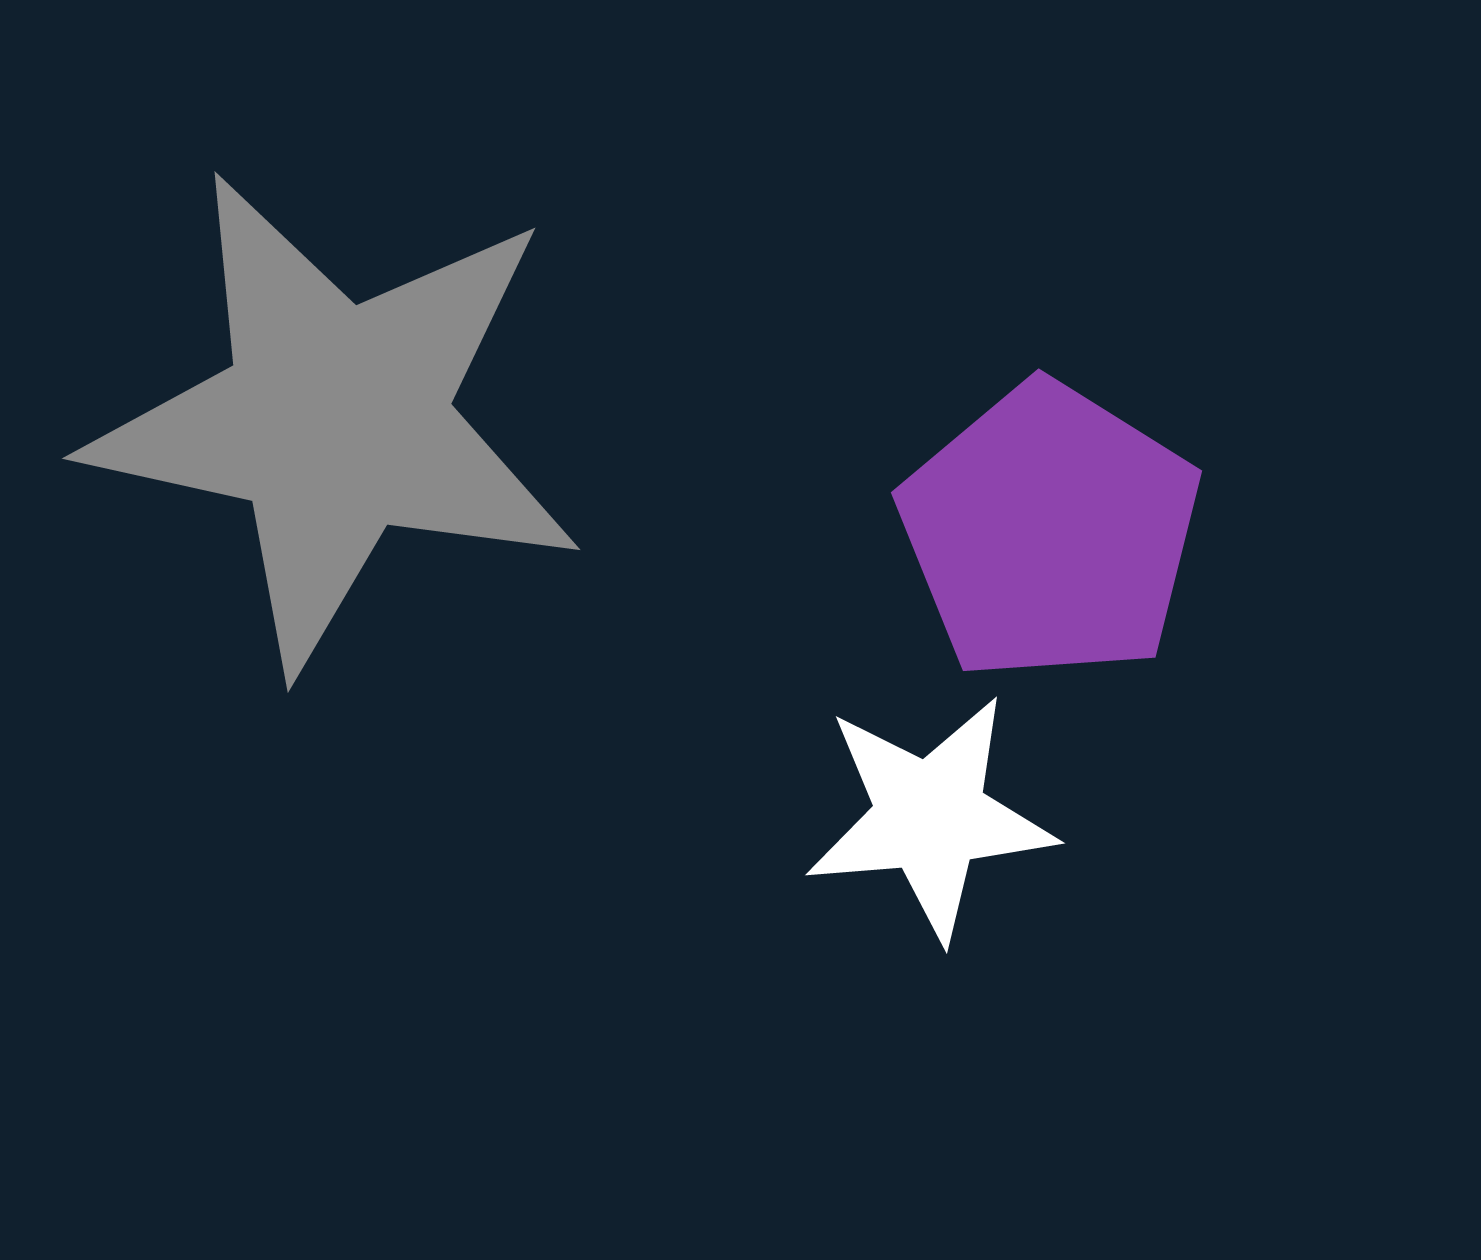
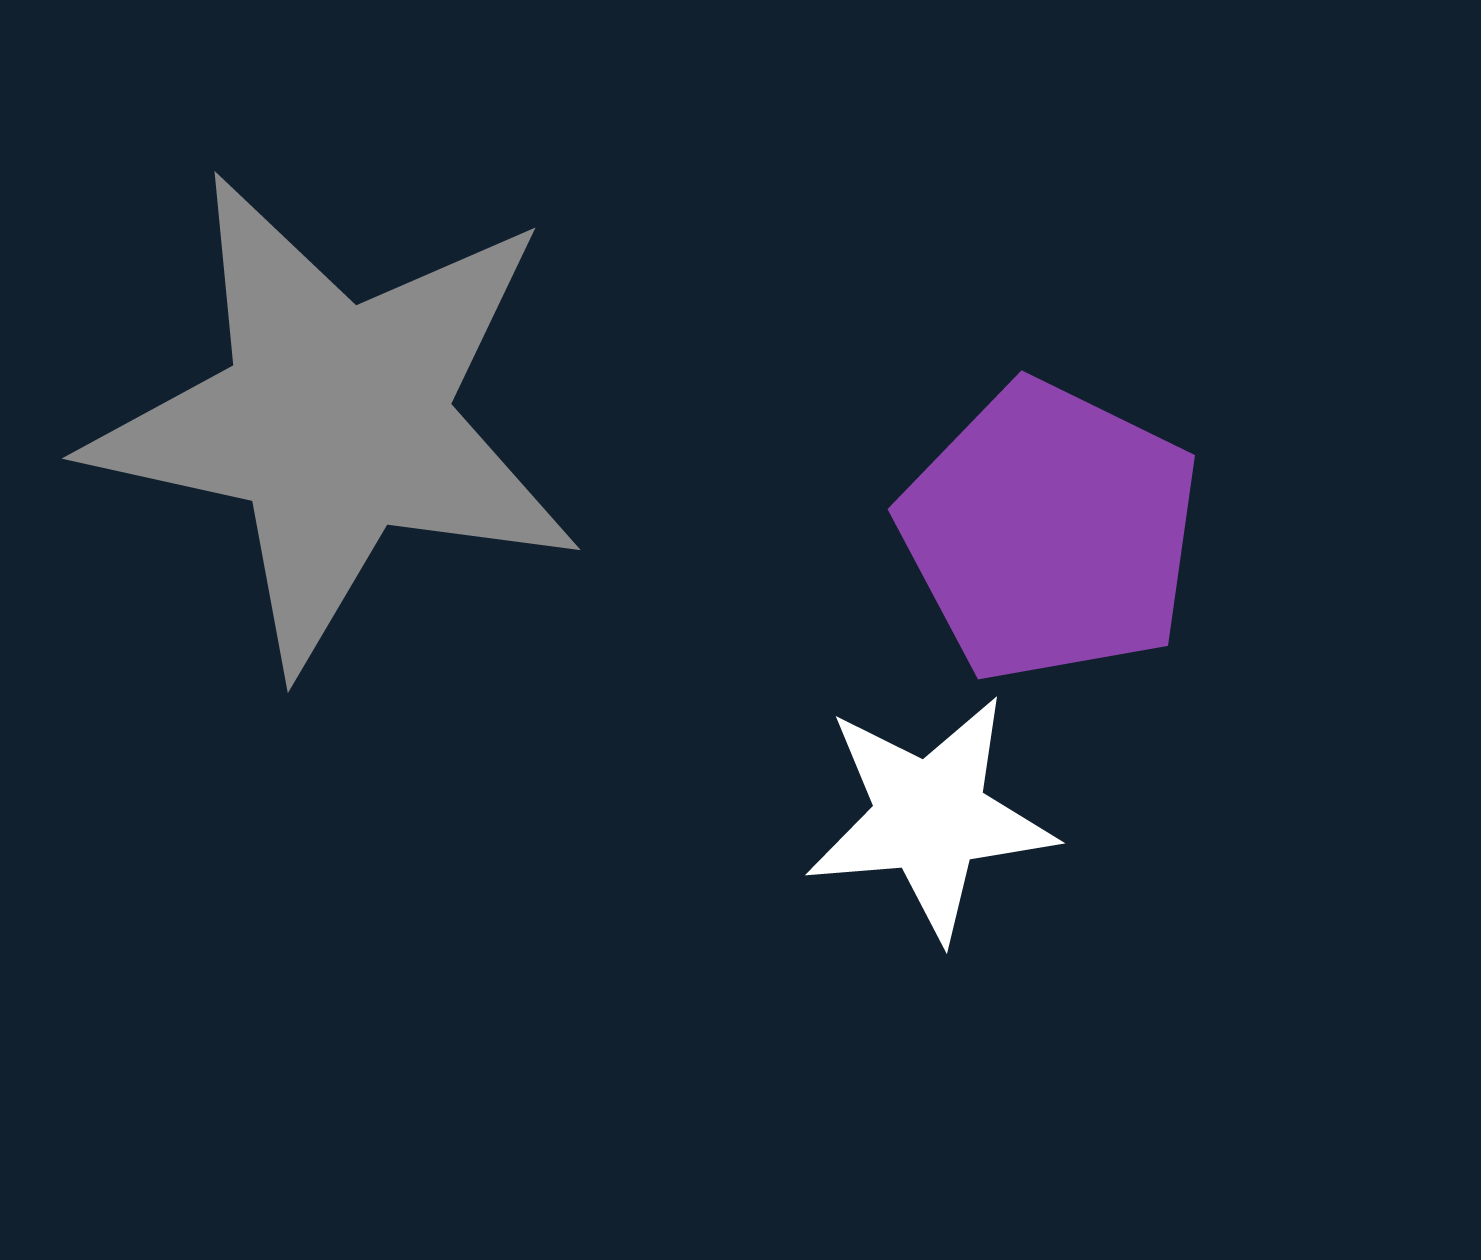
purple pentagon: rotated 6 degrees counterclockwise
